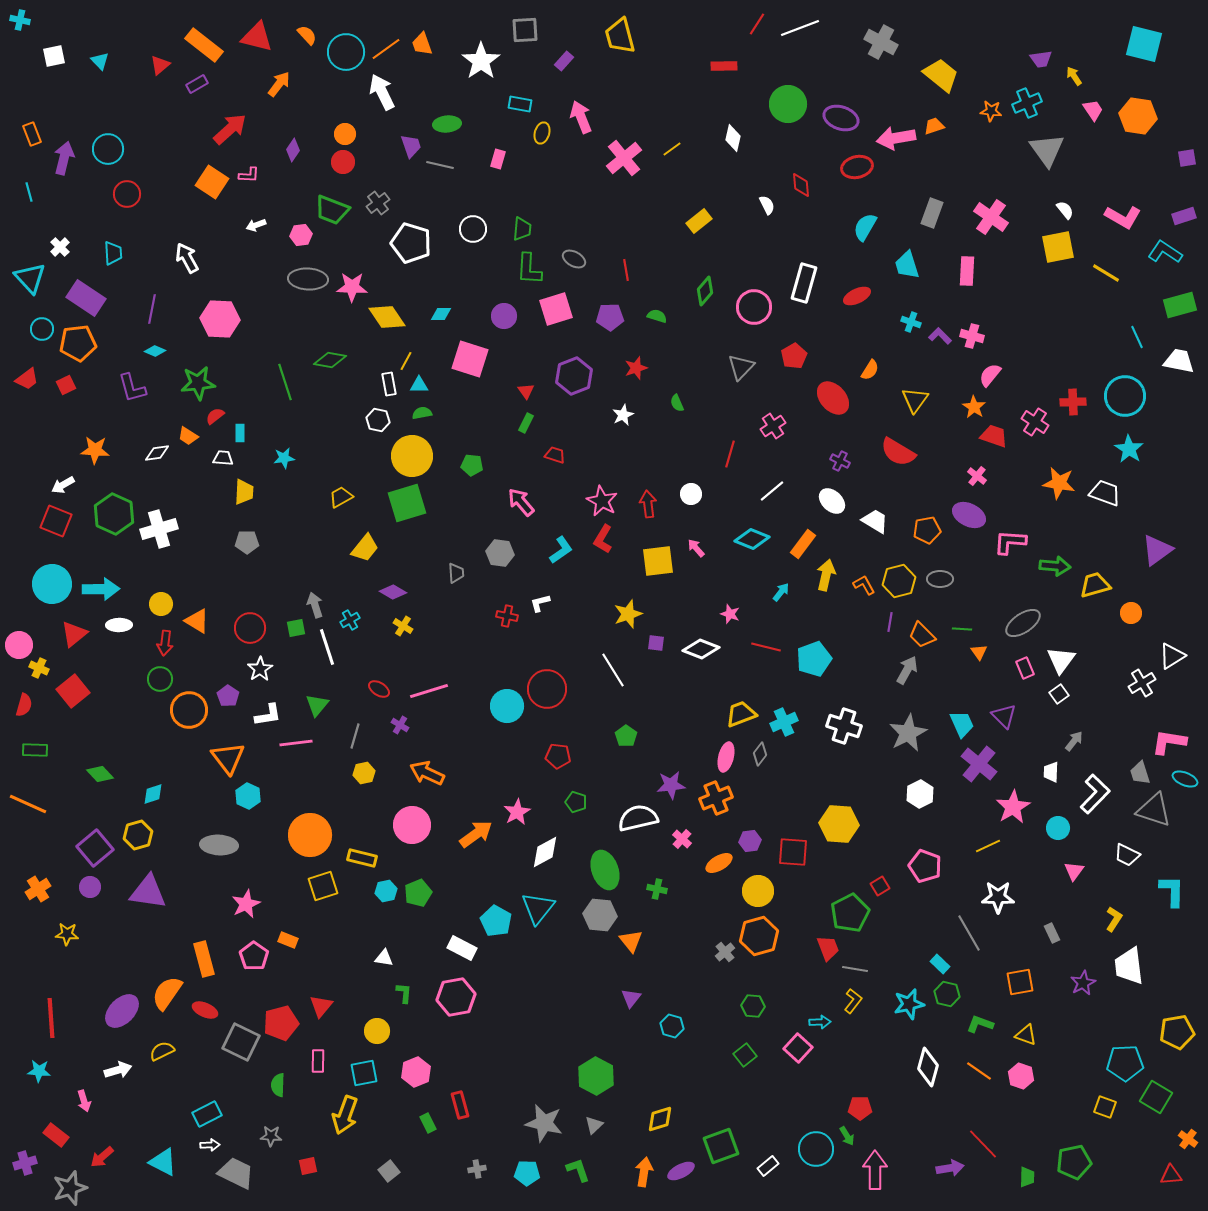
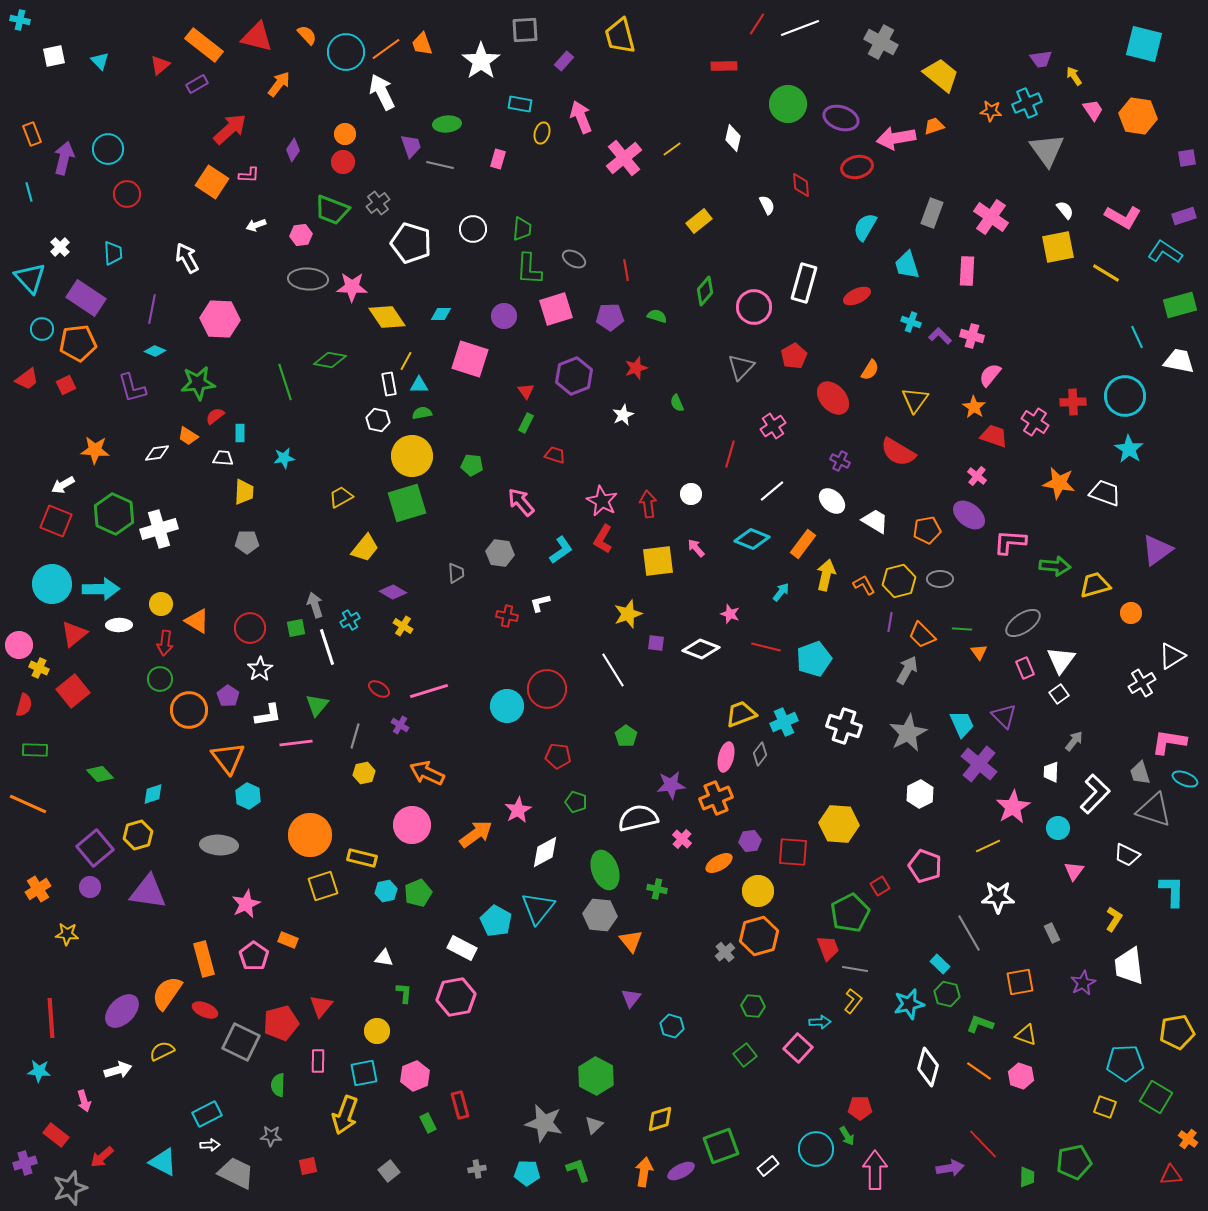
purple ellipse at (969, 515): rotated 12 degrees clockwise
pink star at (517, 812): moved 1 px right, 2 px up
pink hexagon at (416, 1072): moved 1 px left, 4 px down
